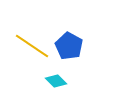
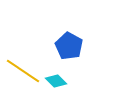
yellow line: moved 9 px left, 25 px down
